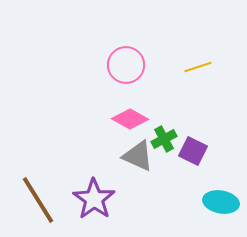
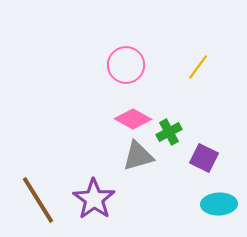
yellow line: rotated 36 degrees counterclockwise
pink diamond: moved 3 px right
green cross: moved 5 px right, 7 px up
purple square: moved 11 px right, 7 px down
gray triangle: rotated 40 degrees counterclockwise
cyan ellipse: moved 2 px left, 2 px down; rotated 12 degrees counterclockwise
